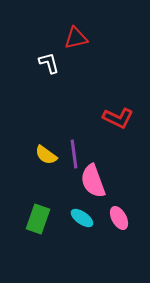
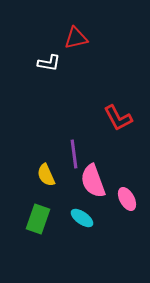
white L-shape: rotated 115 degrees clockwise
red L-shape: rotated 36 degrees clockwise
yellow semicircle: moved 20 px down; rotated 30 degrees clockwise
pink ellipse: moved 8 px right, 19 px up
